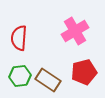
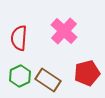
pink cross: moved 11 px left; rotated 16 degrees counterclockwise
red pentagon: moved 3 px right, 1 px down
green hexagon: rotated 20 degrees counterclockwise
